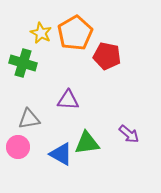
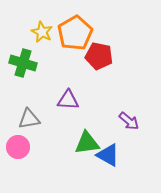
yellow star: moved 1 px right, 1 px up
red pentagon: moved 8 px left
purple arrow: moved 13 px up
blue triangle: moved 47 px right, 1 px down
